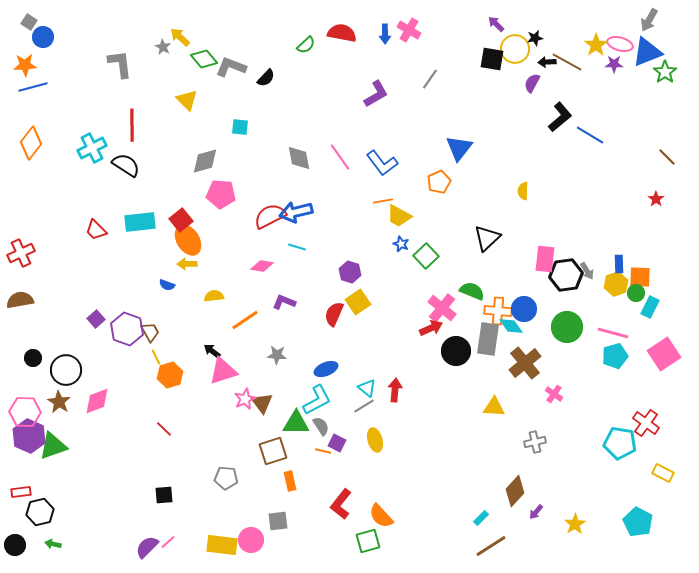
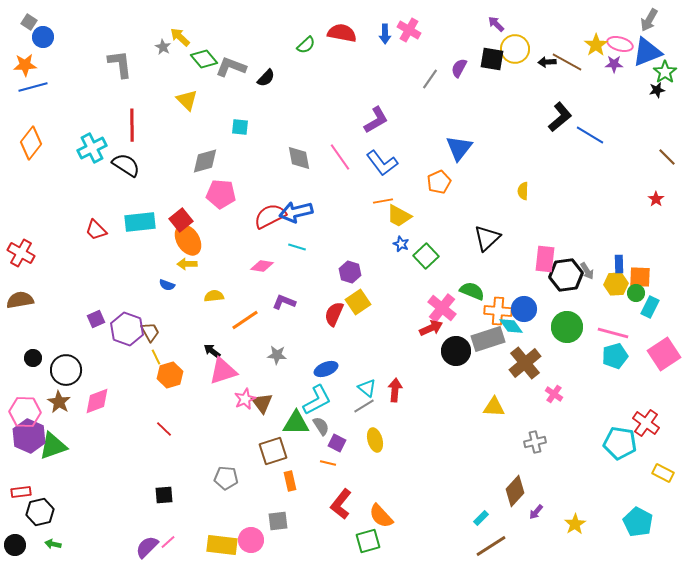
black star at (535, 38): moved 122 px right, 52 px down
purple semicircle at (532, 83): moved 73 px left, 15 px up
purple L-shape at (376, 94): moved 26 px down
red cross at (21, 253): rotated 36 degrees counterclockwise
yellow hexagon at (616, 284): rotated 15 degrees clockwise
purple square at (96, 319): rotated 18 degrees clockwise
gray rectangle at (488, 339): rotated 64 degrees clockwise
orange line at (323, 451): moved 5 px right, 12 px down
